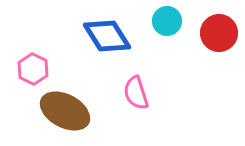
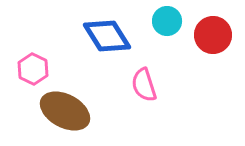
red circle: moved 6 px left, 2 px down
pink semicircle: moved 8 px right, 8 px up
